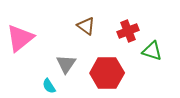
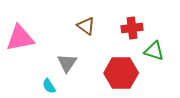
red cross: moved 4 px right, 3 px up; rotated 15 degrees clockwise
pink triangle: rotated 28 degrees clockwise
green triangle: moved 2 px right
gray triangle: moved 1 px right, 1 px up
red hexagon: moved 14 px right
